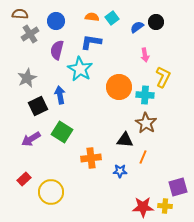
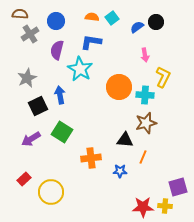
brown star: rotated 25 degrees clockwise
